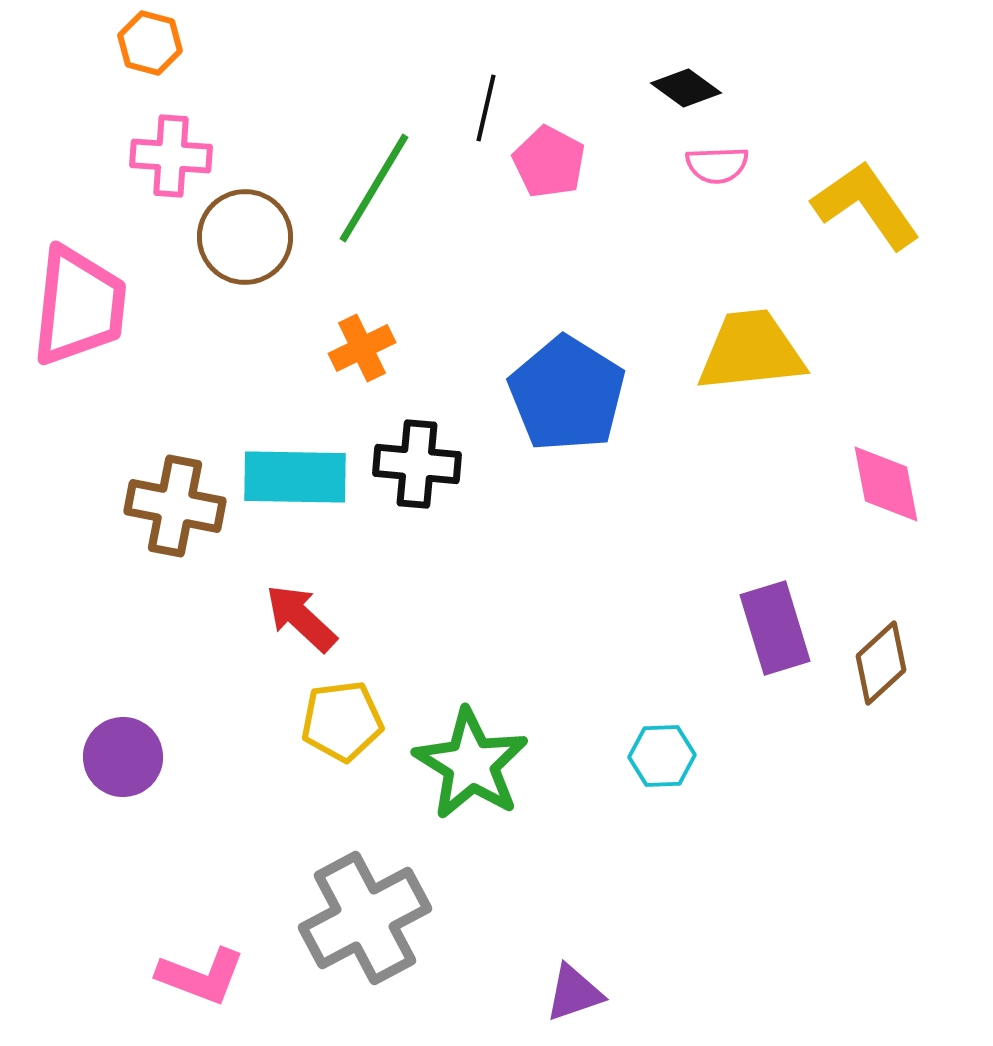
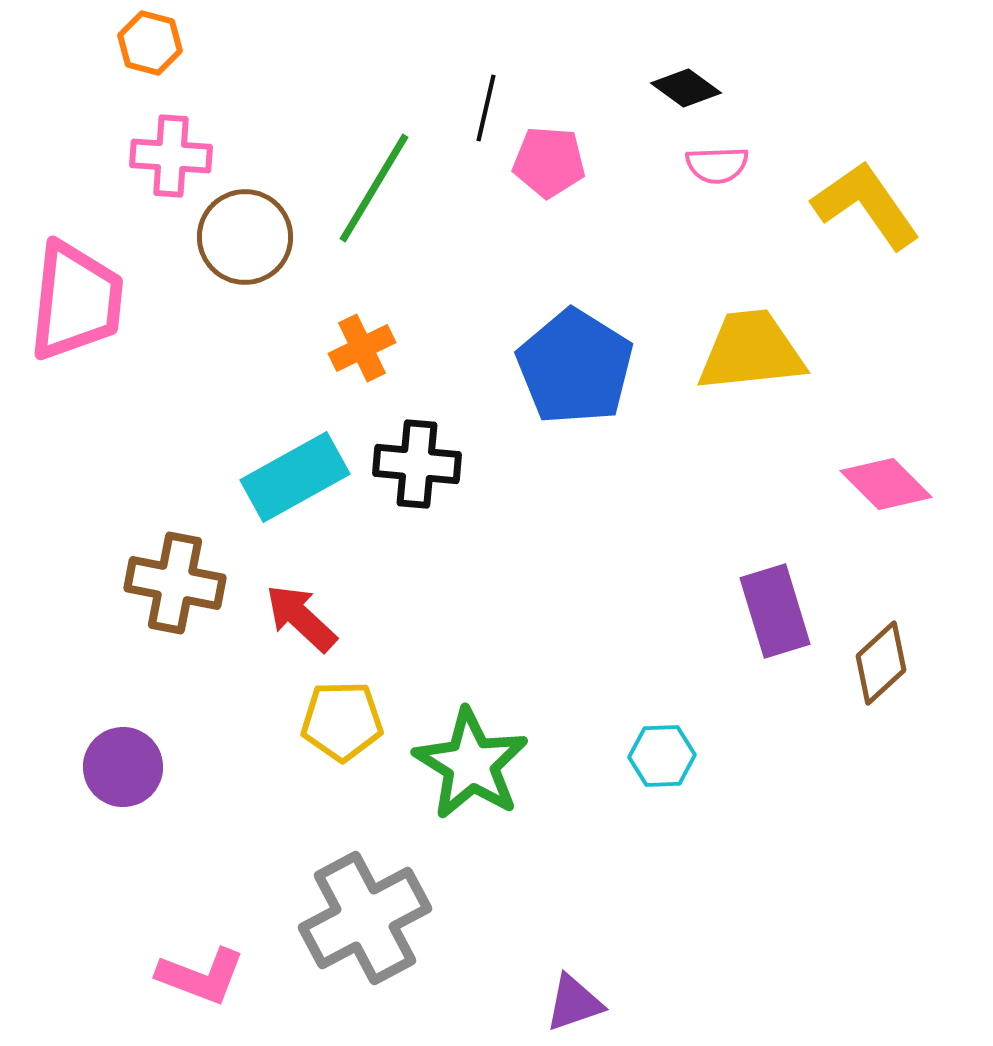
pink pentagon: rotated 24 degrees counterclockwise
pink trapezoid: moved 3 px left, 5 px up
blue pentagon: moved 8 px right, 27 px up
cyan rectangle: rotated 30 degrees counterclockwise
pink diamond: rotated 34 degrees counterclockwise
brown cross: moved 77 px down
purple rectangle: moved 17 px up
yellow pentagon: rotated 6 degrees clockwise
purple circle: moved 10 px down
purple triangle: moved 10 px down
